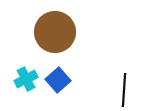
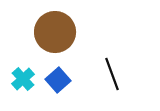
cyan cross: moved 3 px left; rotated 15 degrees counterclockwise
black line: moved 12 px left, 16 px up; rotated 24 degrees counterclockwise
